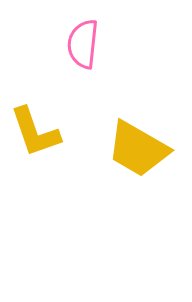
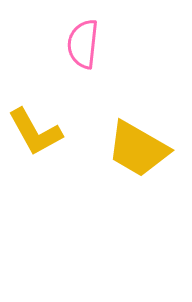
yellow L-shape: rotated 10 degrees counterclockwise
